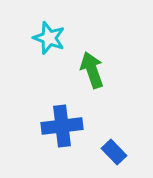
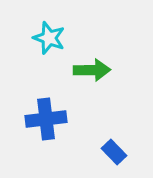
green arrow: rotated 108 degrees clockwise
blue cross: moved 16 px left, 7 px up
